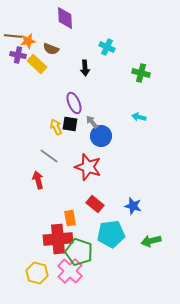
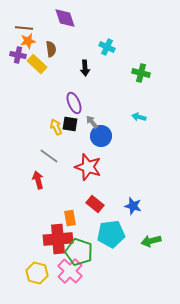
purple diamond: rotated 15 degrees counterclockwise
brown line: moved 11 px right, 8 px up
brown semicircle: rotated 119 degrees counterclockwise
